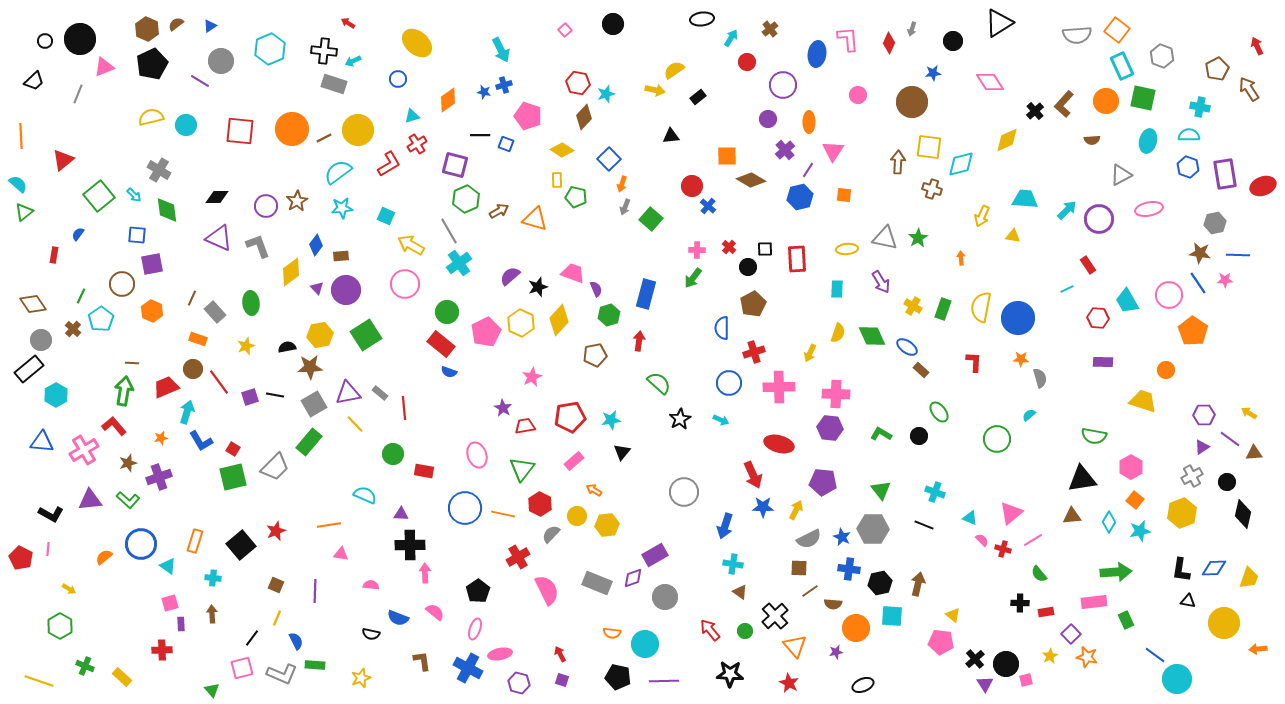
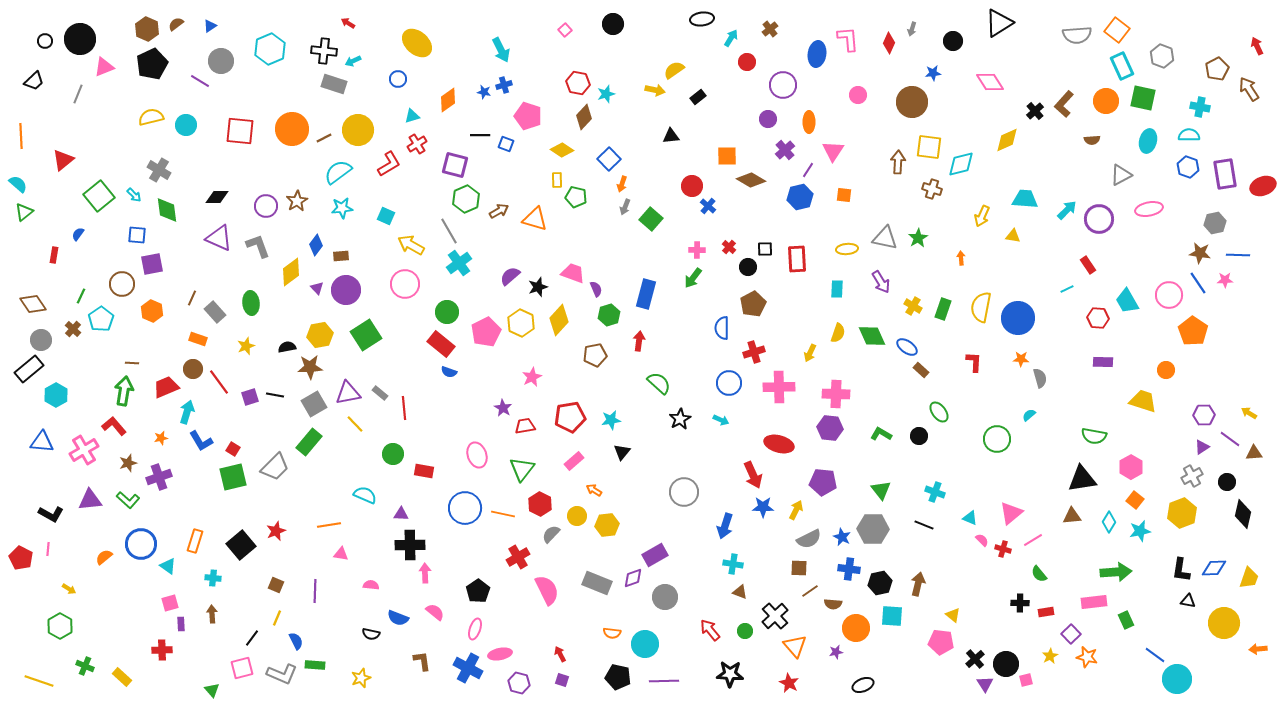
brown triangle at (740, 592): rotated 14 degrees counterclockwise
